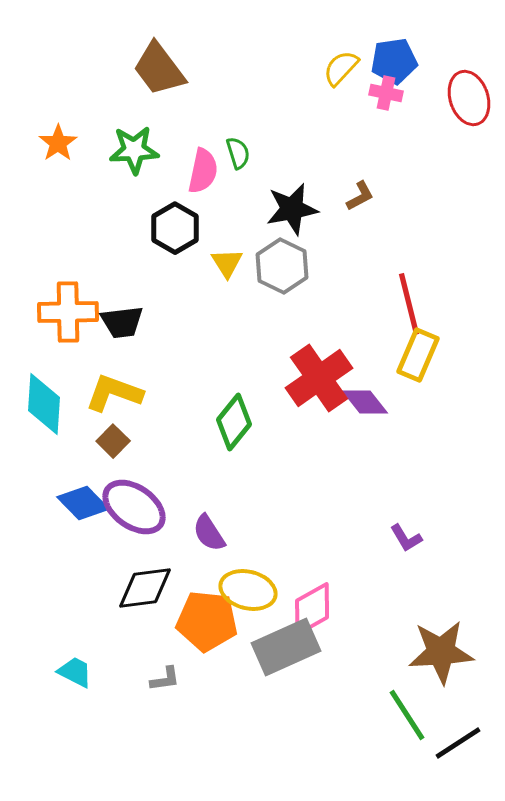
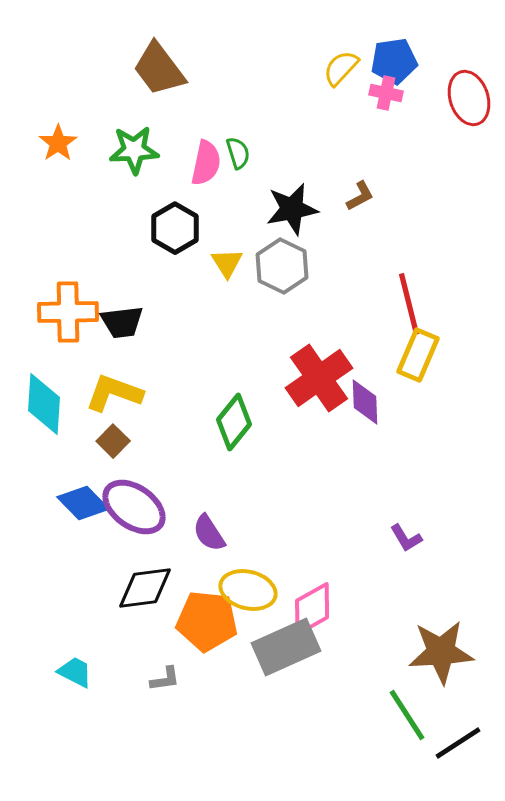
pink semicircle: moved 3 px right, 8 px up
purple diamond: rotated 36 degrees clockwise
